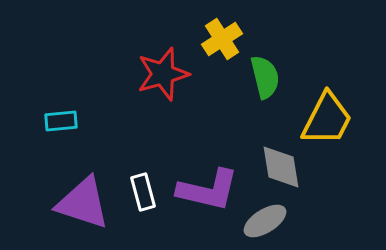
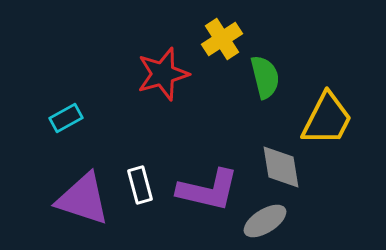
cyan rectangle: moved 5 px right, 3 px up; rotated 24 degrees counterclockwise
white rectangle: moved 3 px left, 7 px up
purple triangle: moved 4 px up
